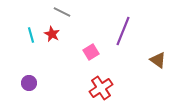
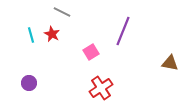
brown triangle: moved 12 px right, 3 px down; rotated 24 degrees counterclockwise
